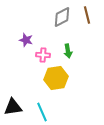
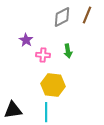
brown line: rotated 36 degrees clockwise
purple star: rotated 16 degrees clockwise
yellow hexagon: moved 3 px left, 7 px down; rotated 15 degrees clockwise
black triangle: moved 3 px down
cyan line: moved 4 px right; rotated 24 degrees clockwise
